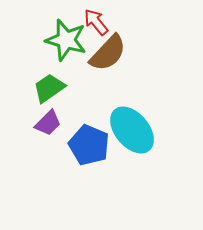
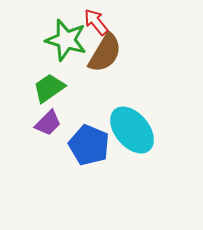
brown semicircle: moved 3 px left; rotated 12 degrees counterclockwise
